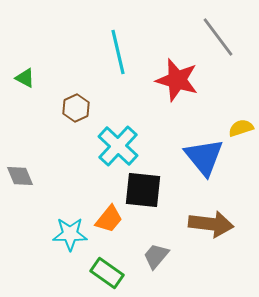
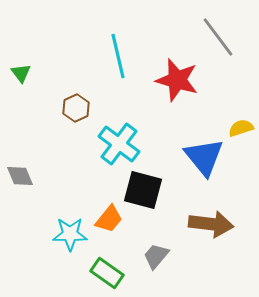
cyan line: moved 4 px down
green triangle: moved 4 px left, 5 px up; rotated 25 degrees clockwise
cyan cross: moved 1 px right, 2 px up; rotated 6 degrees counterclockwise
black square: rotated 9 degrees clockwise
